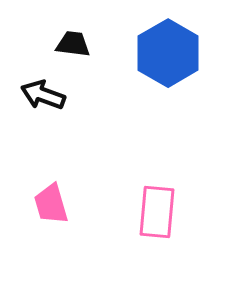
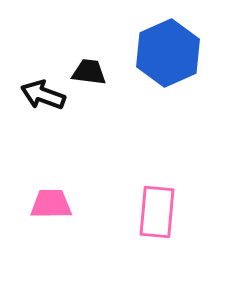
black trapezoid: moved 16 px right, 28 px down
blue hexagon: rotated 6 degrees clockwise
pink trapezoid: rotated 105 degrees clockwise
